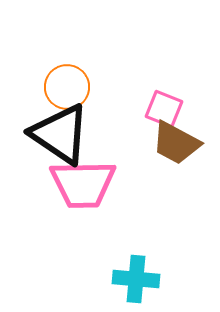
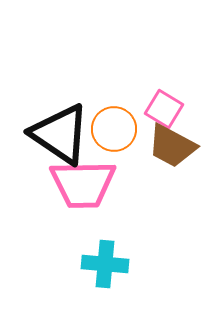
orange circle: moved 47 px right, 42 px down
pink square: rotated 9 degrees clockwise
brown trapezoid: moved 4 px left, 3 px down
cyan cross: moved 31 px left, 15 px up
